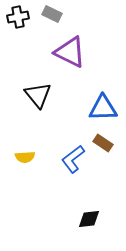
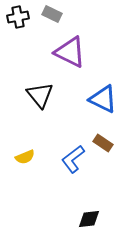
black triangle: moved 2 px right
blue triangle: moved 9 px up; rotated 28 degrees clockwise
yellow semicircle: rotated 18 degrees counterclockwise
